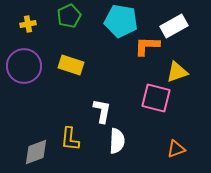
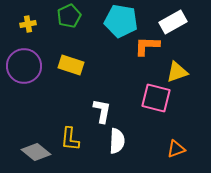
white rectangle: moved 1 px left, 4 px up
gray diamond: rotated 60 degrees clockwise
